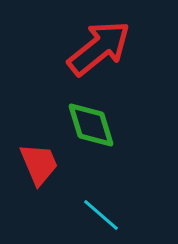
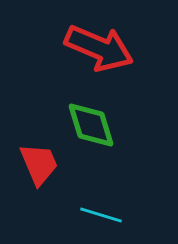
red arrow: rotated 62 degrees clockwise
cyan line: rotated 24 degrees counterclockwise
